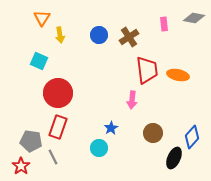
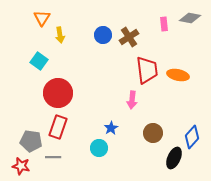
gray diamond: moved 4 px left
blue circle: moved 4 px right
cyan square: rotated 12 degrees clockwise
gray line: rotated 63 degrees counterclockwise
red star: rotated 24 degrees counterclockwise
